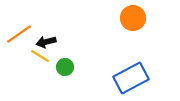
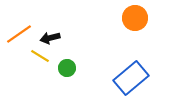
orange circle: moved 2 px right
black arrow: moved 4 px right, 4 px up
green circle: moved 2 px right, 1 px down
blue rectangle: rotated 12 degrees counterclockwise
